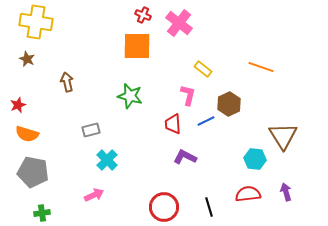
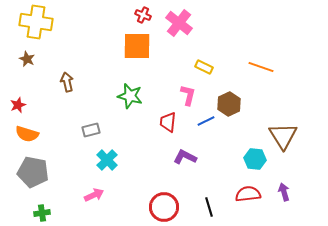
yellow rectangle: moved 1 px right, 2 px up; rotated 12 degrees counterclockwise
red trapezoid: moved 5 px left, 2 px up; rotated 10 degrees clockwise
purple arrow: moved 2 px left
